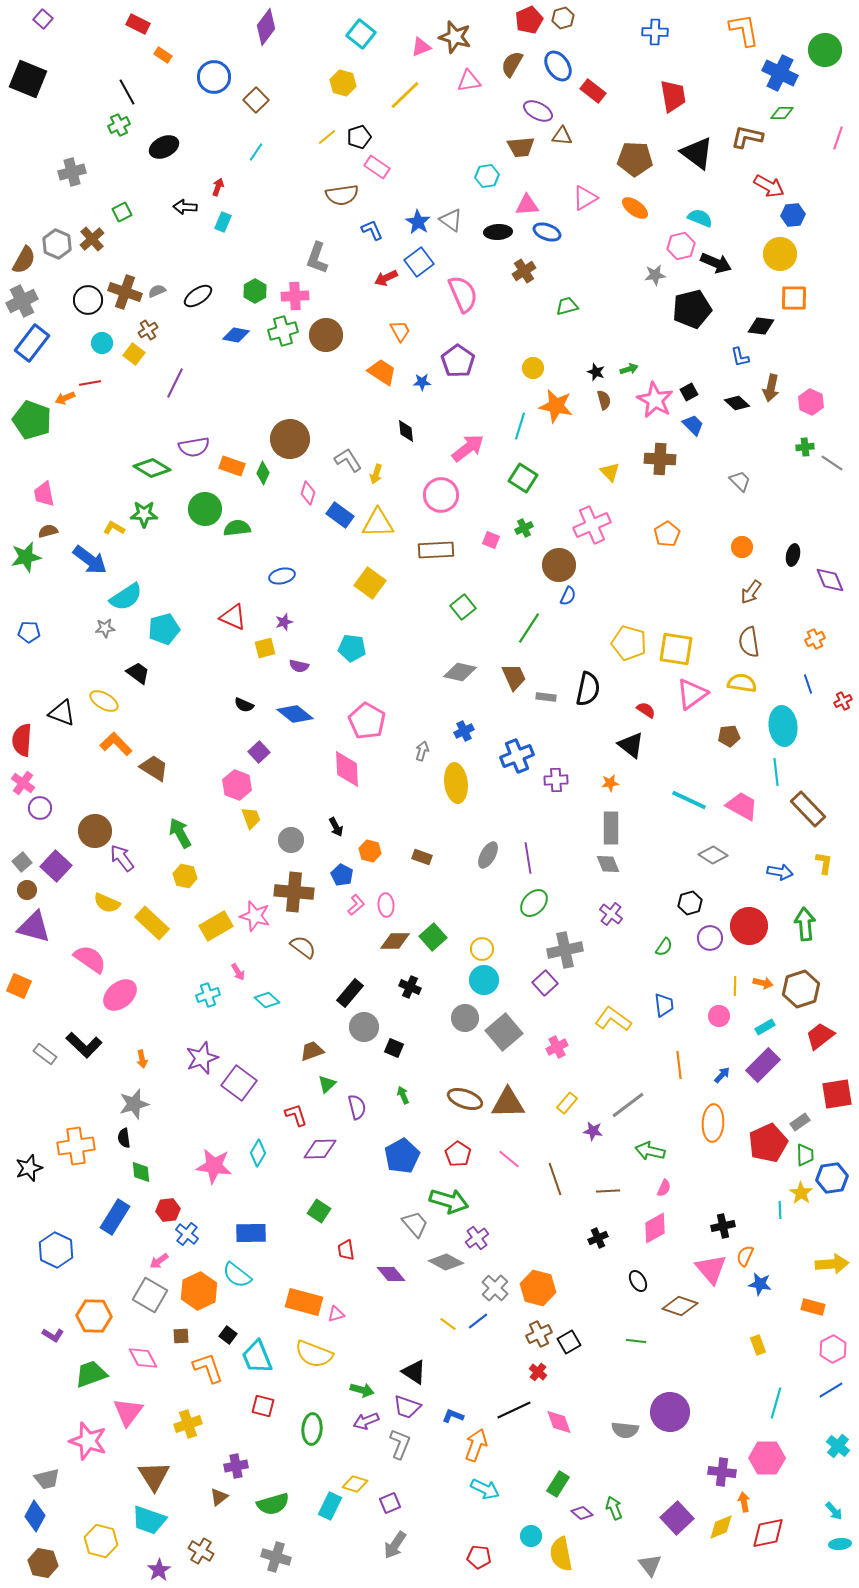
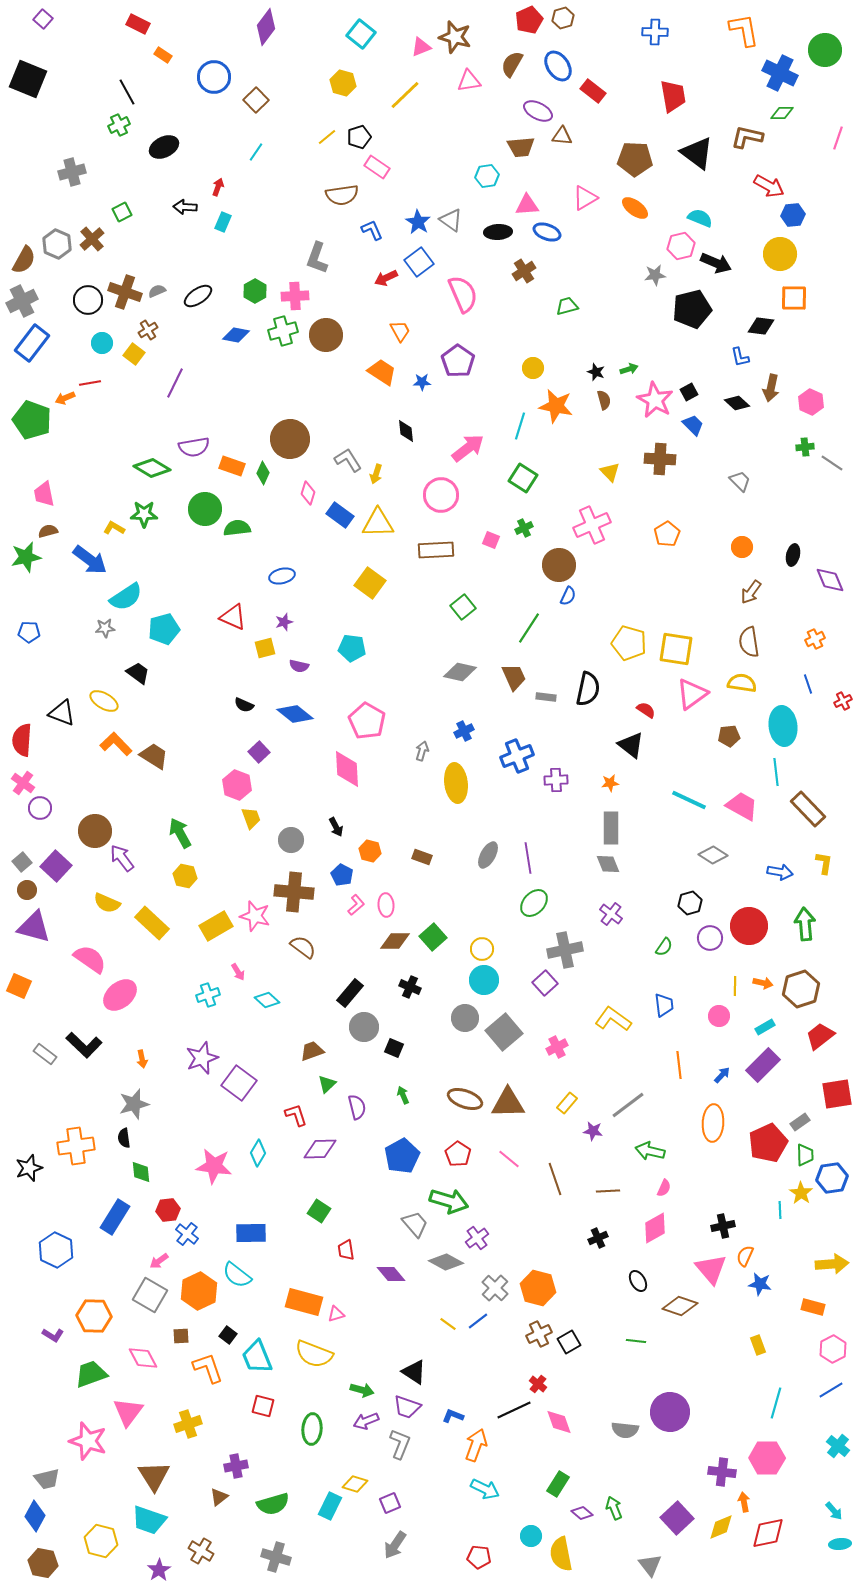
brown trapezoid at (154, 768): moved 12 px up
red cross at (538, 1372): moved 12 px down
